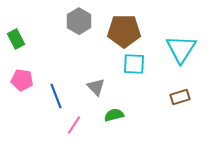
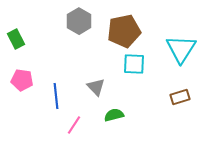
brown pentagon: rotated 12 degrees counterclockwise
blue line: rotated 15 degrees clockwise
